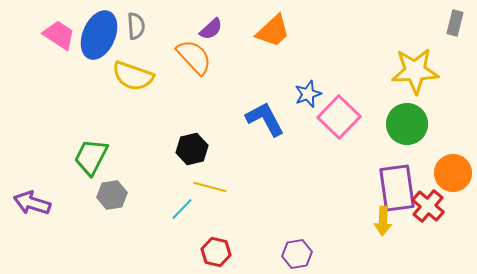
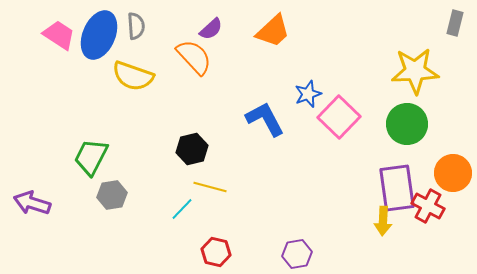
red cross: rotated 12 degrees counterclockwise
